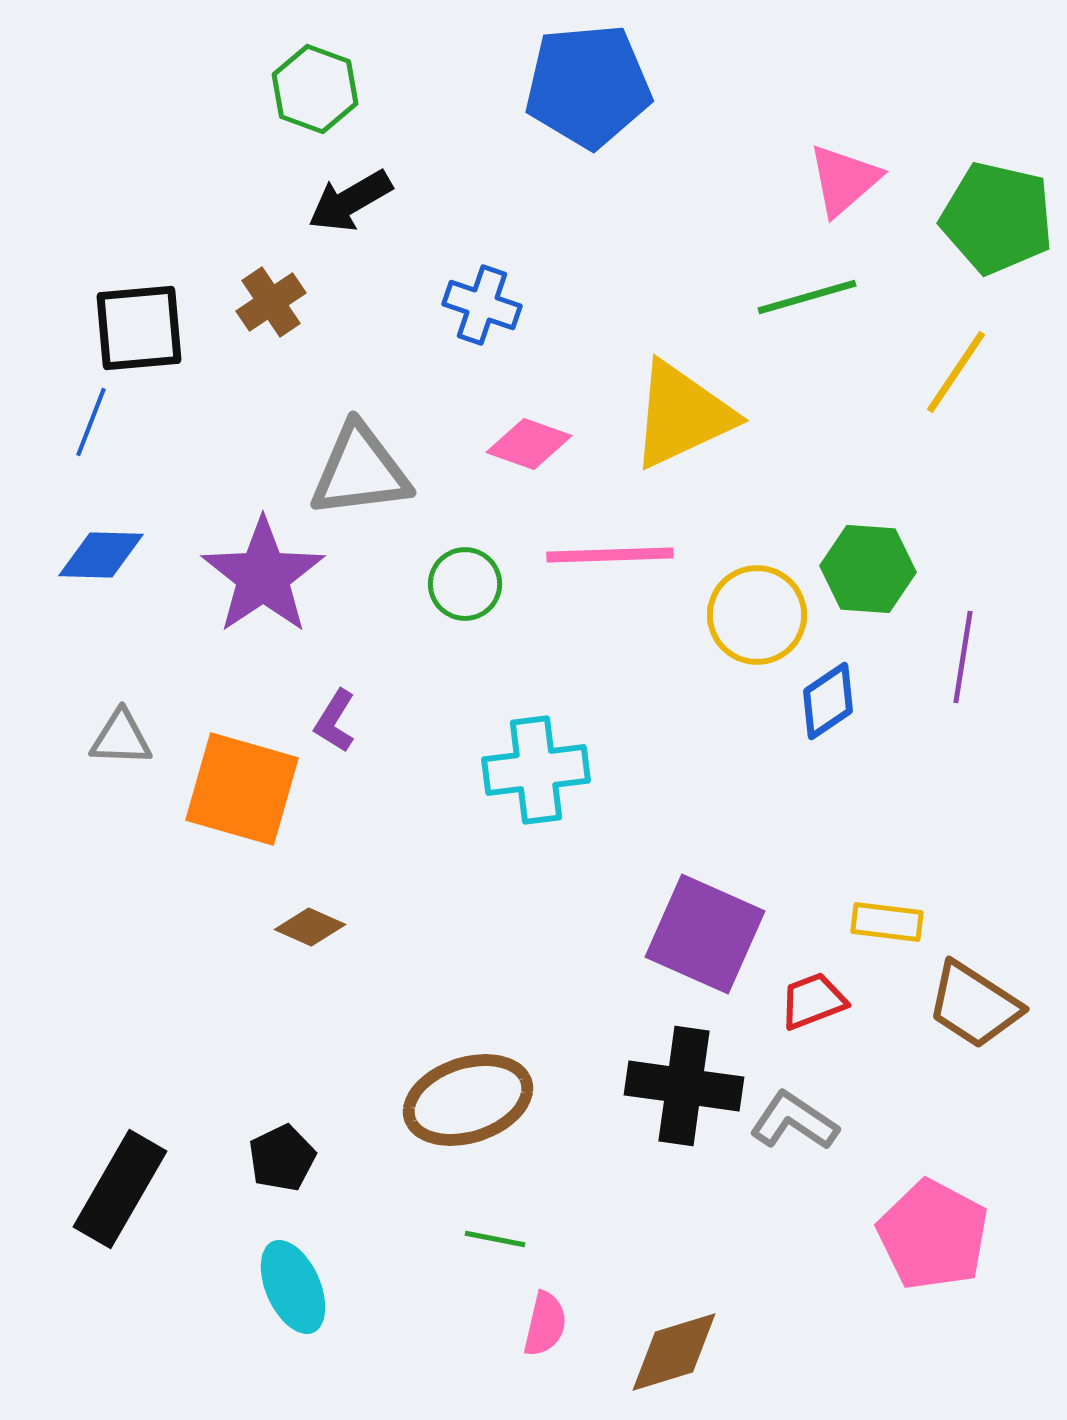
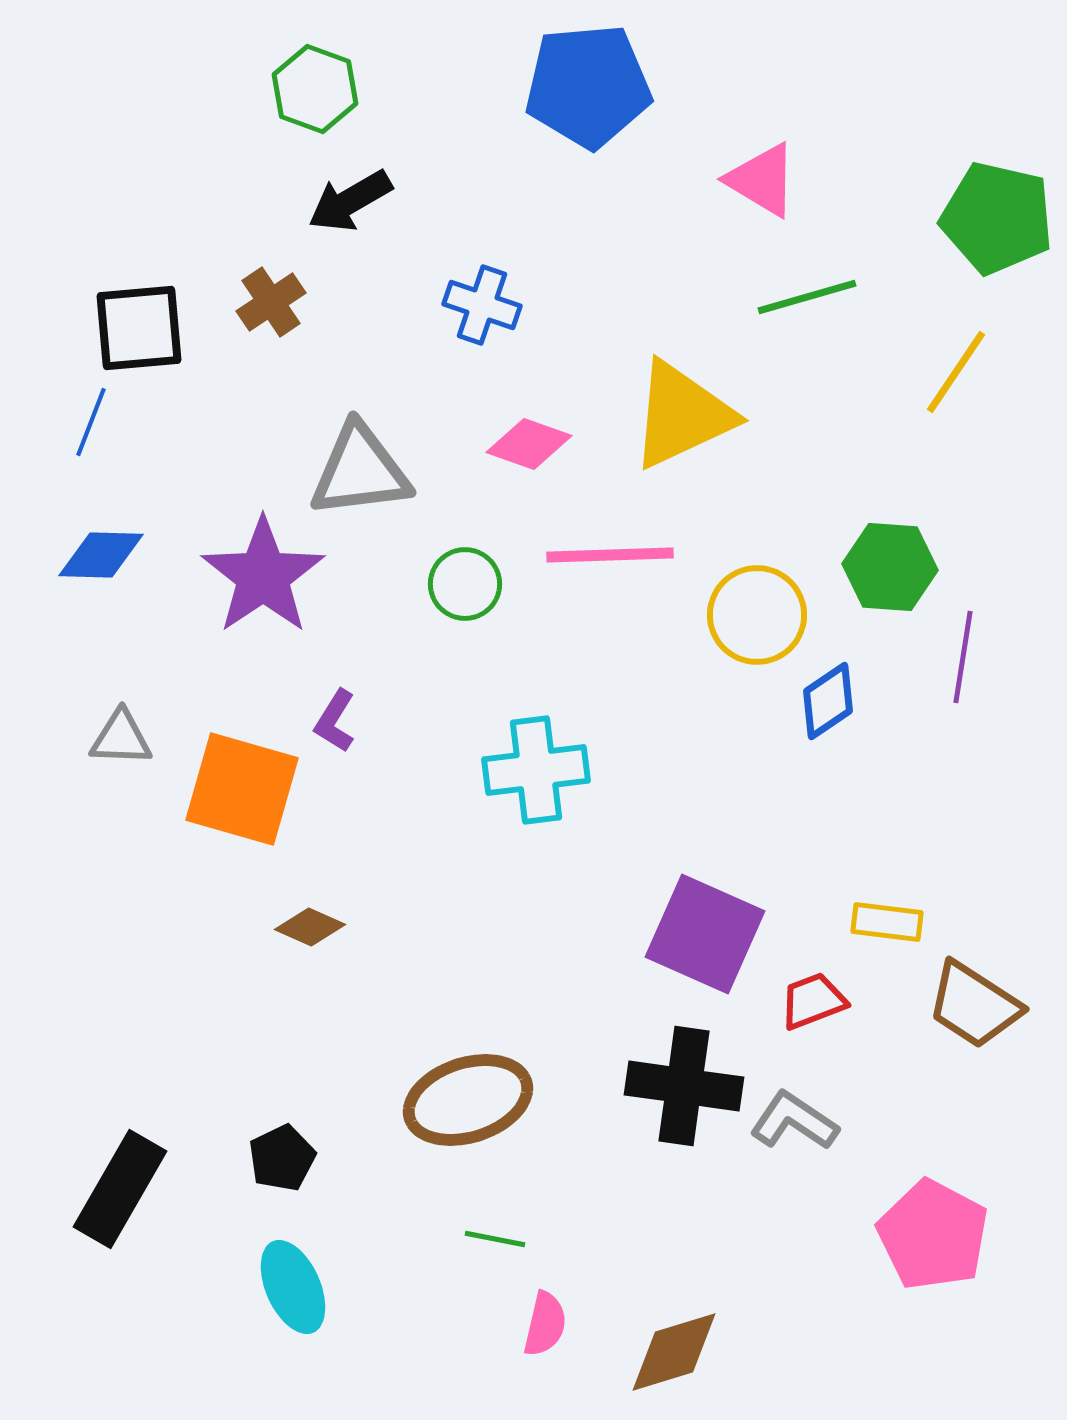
pink triangle at (844, 180): moved 82 px left; rotated 48 degrees counterclockwise
green hexagon at (868, 569): moved 22 px right, 2 px up
